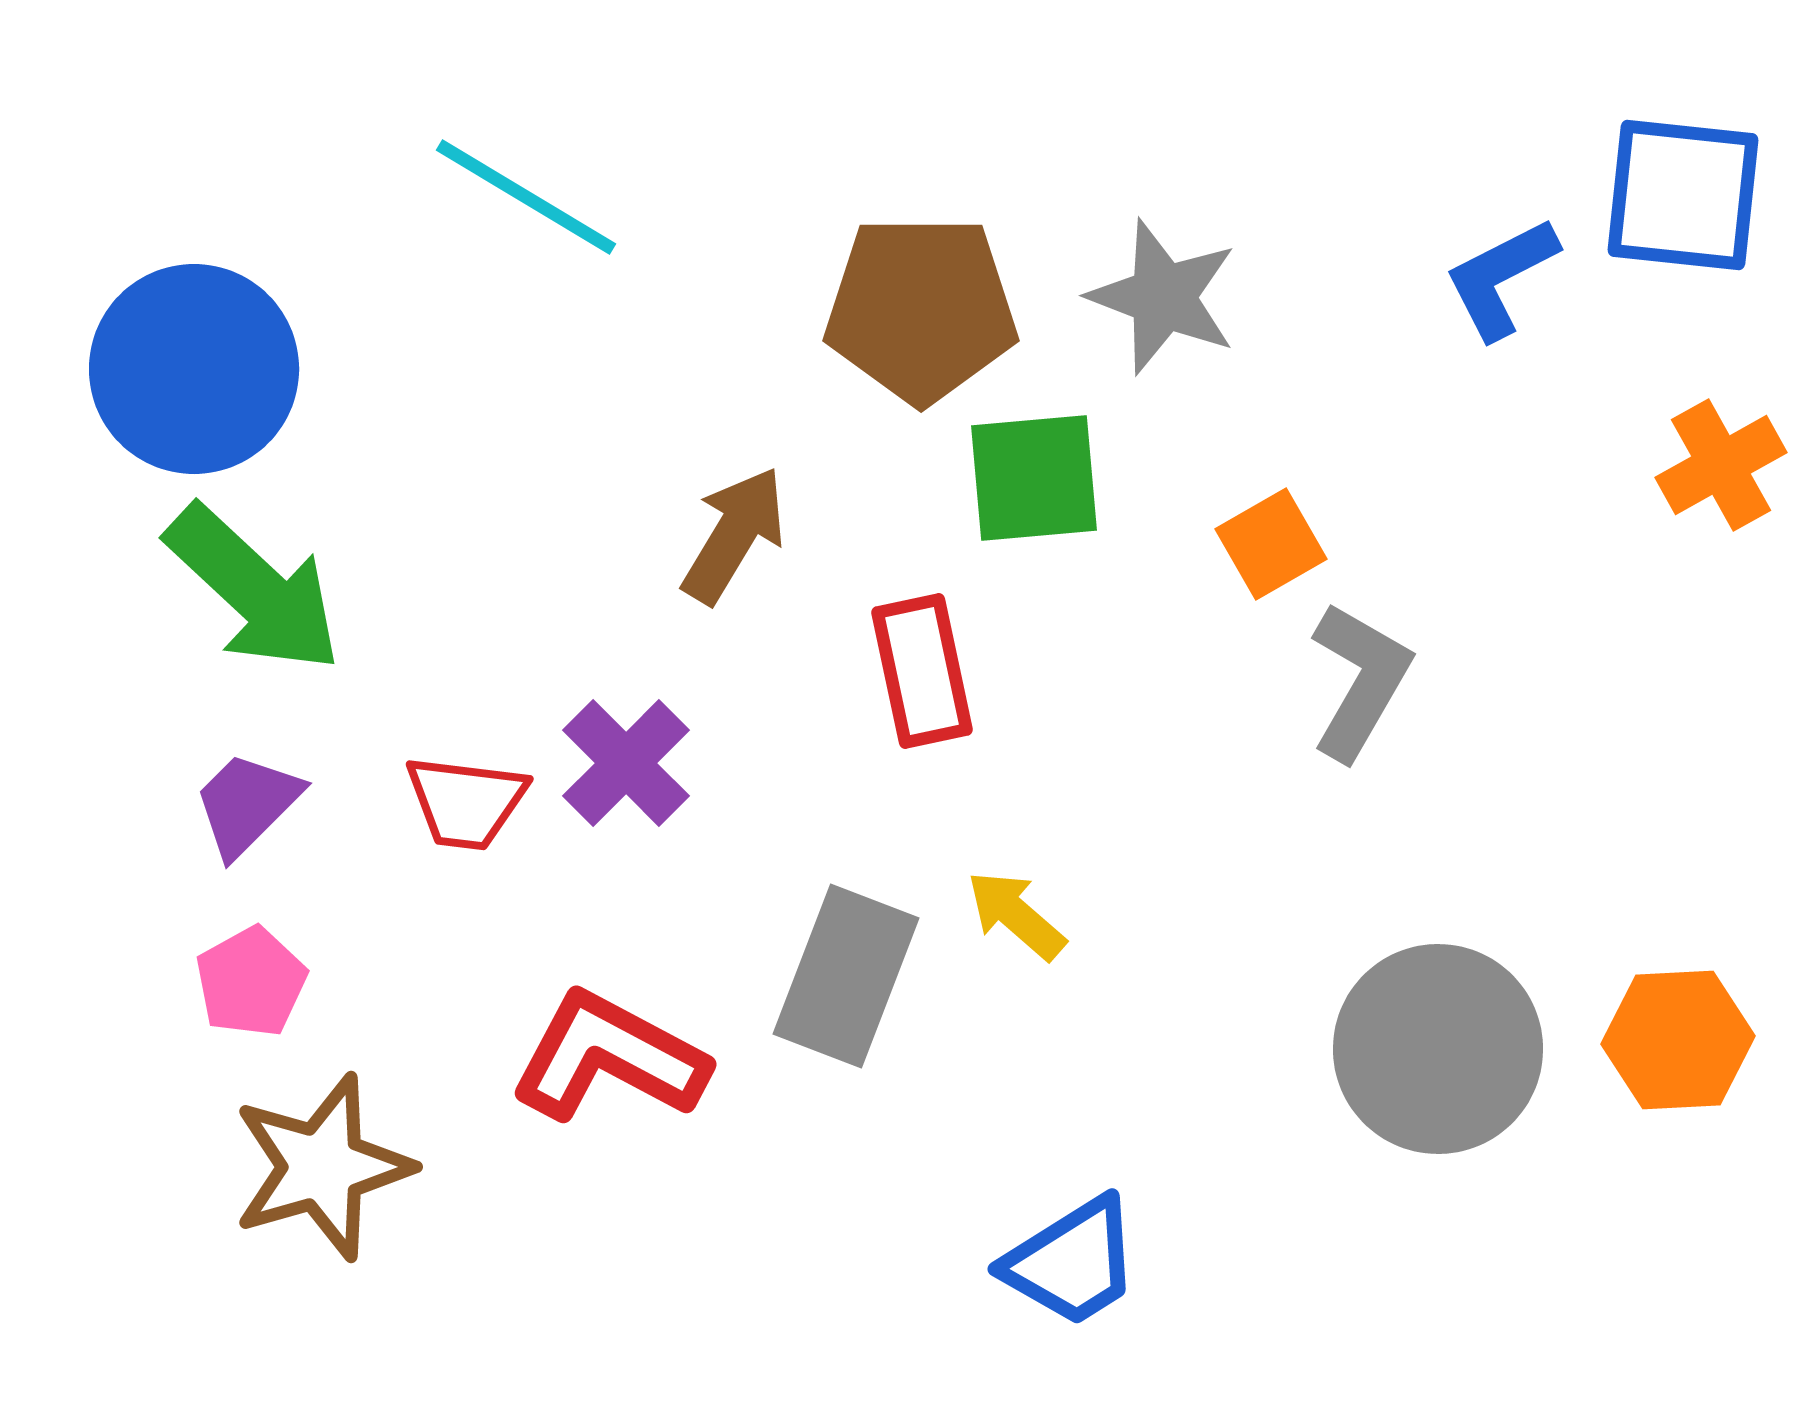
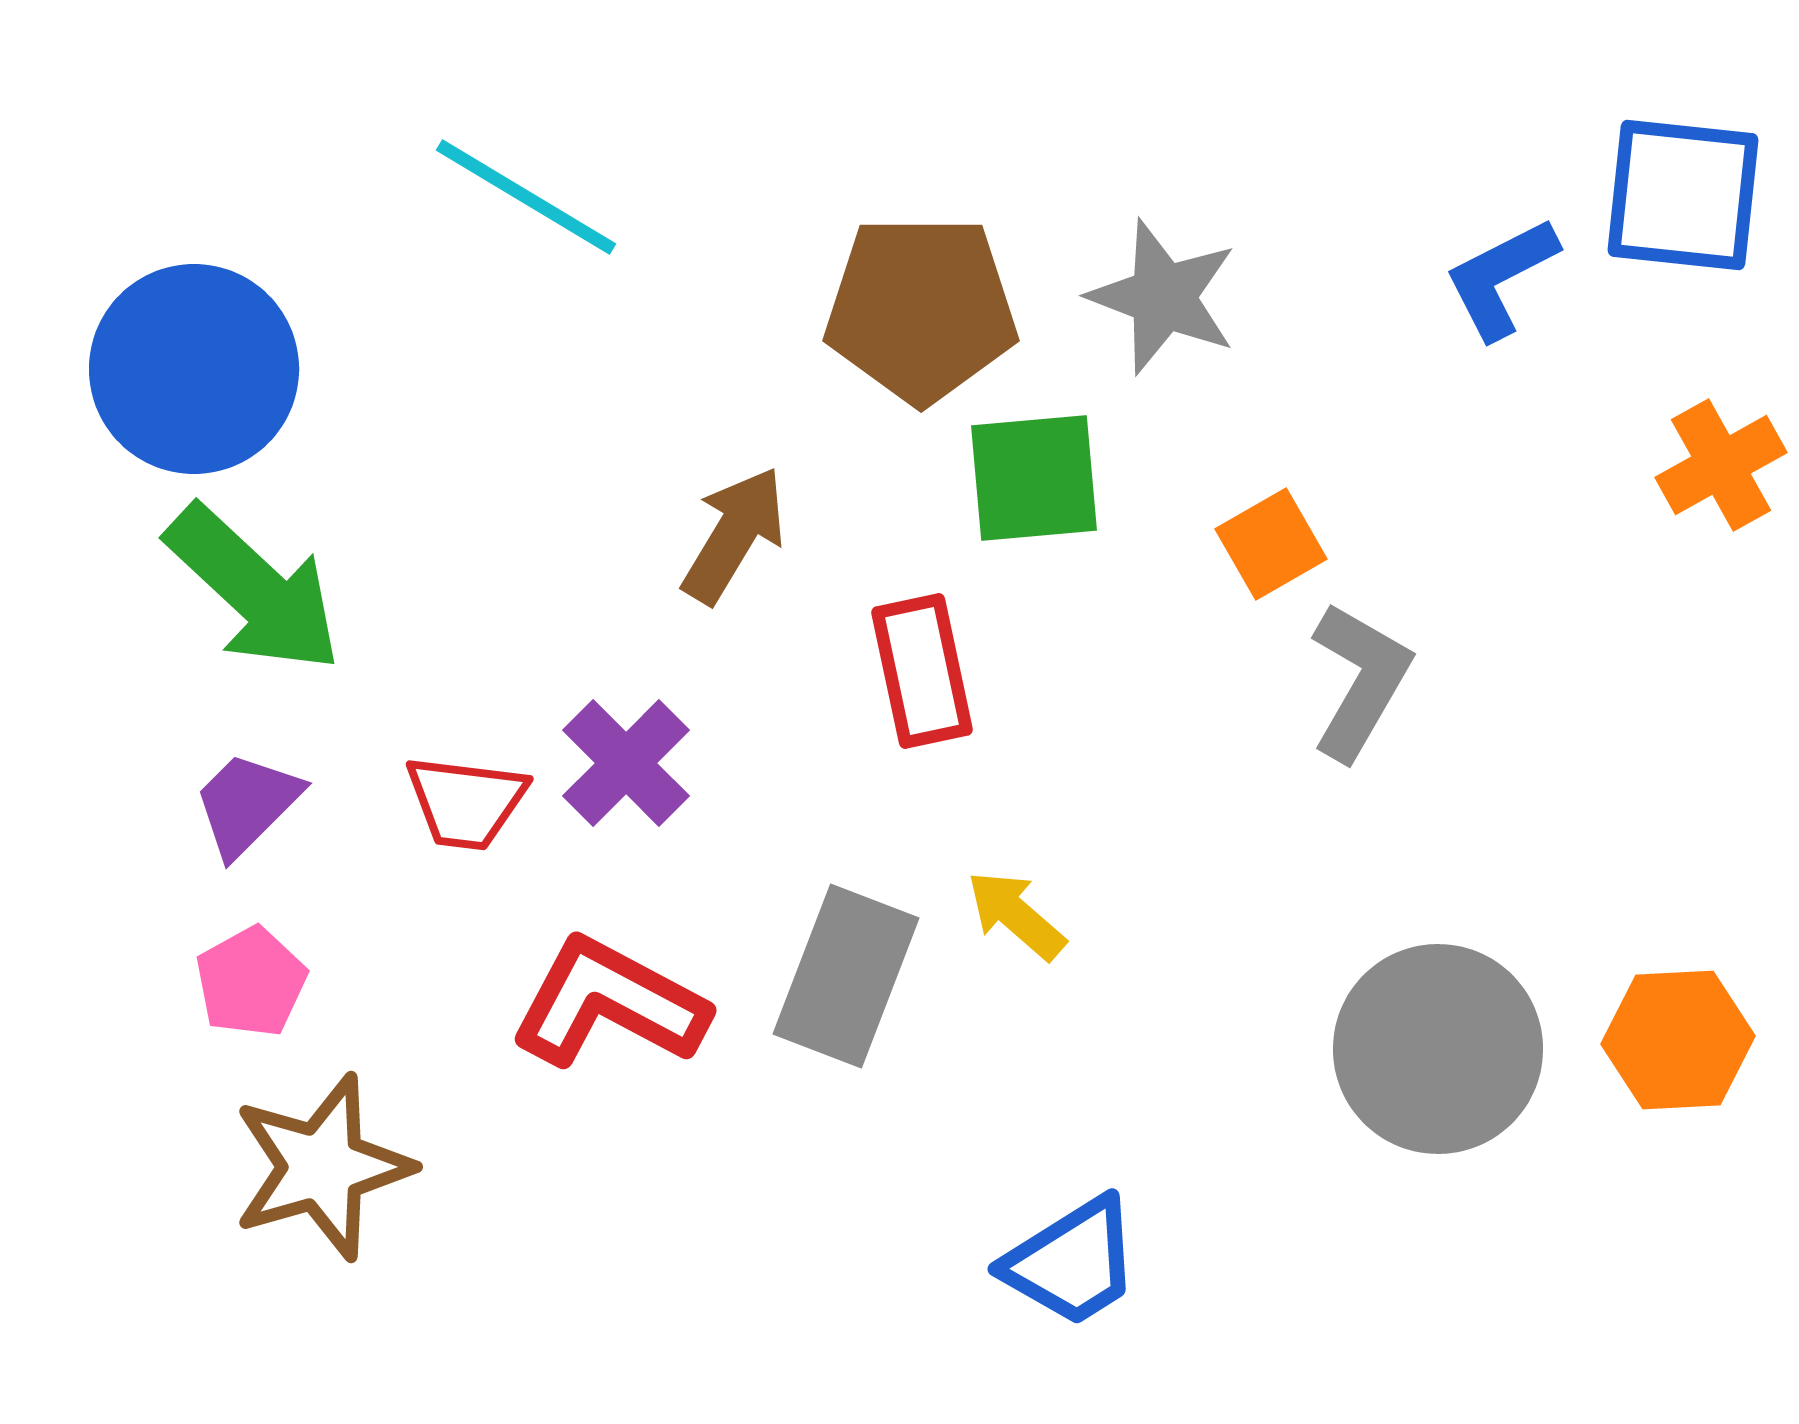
red L-shape: moved 54 px up
